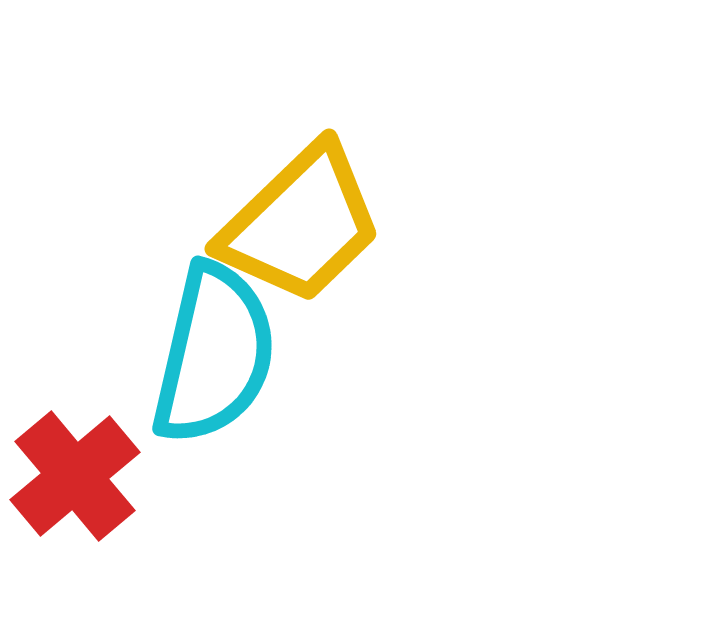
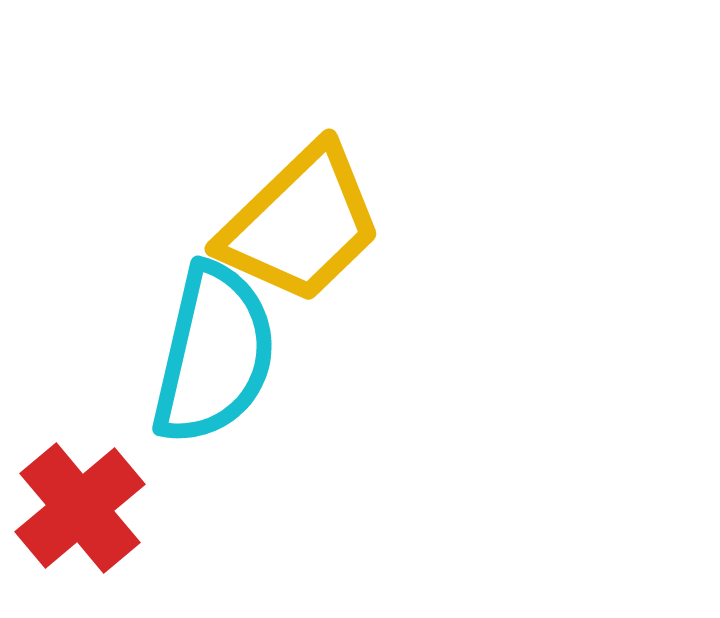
red cross: moved 5 px right, 32 px down
